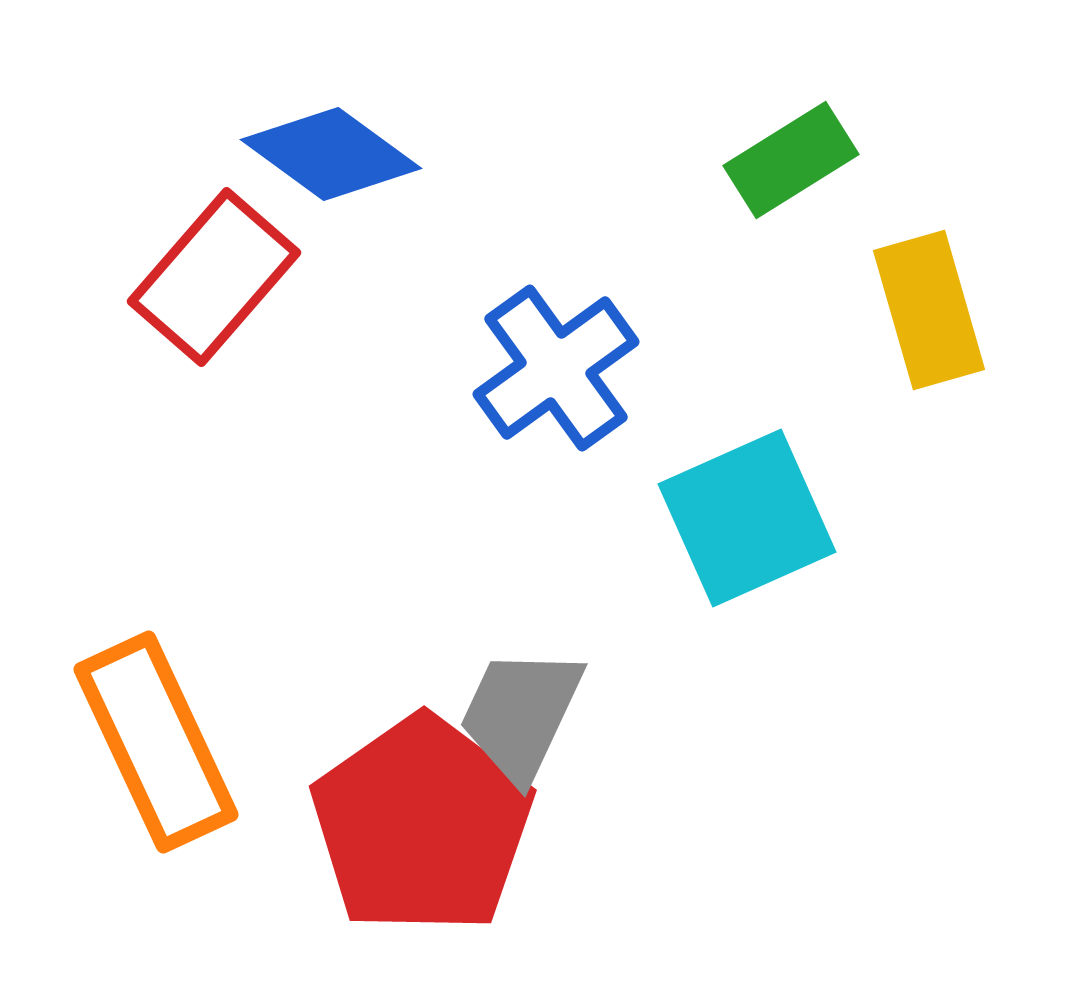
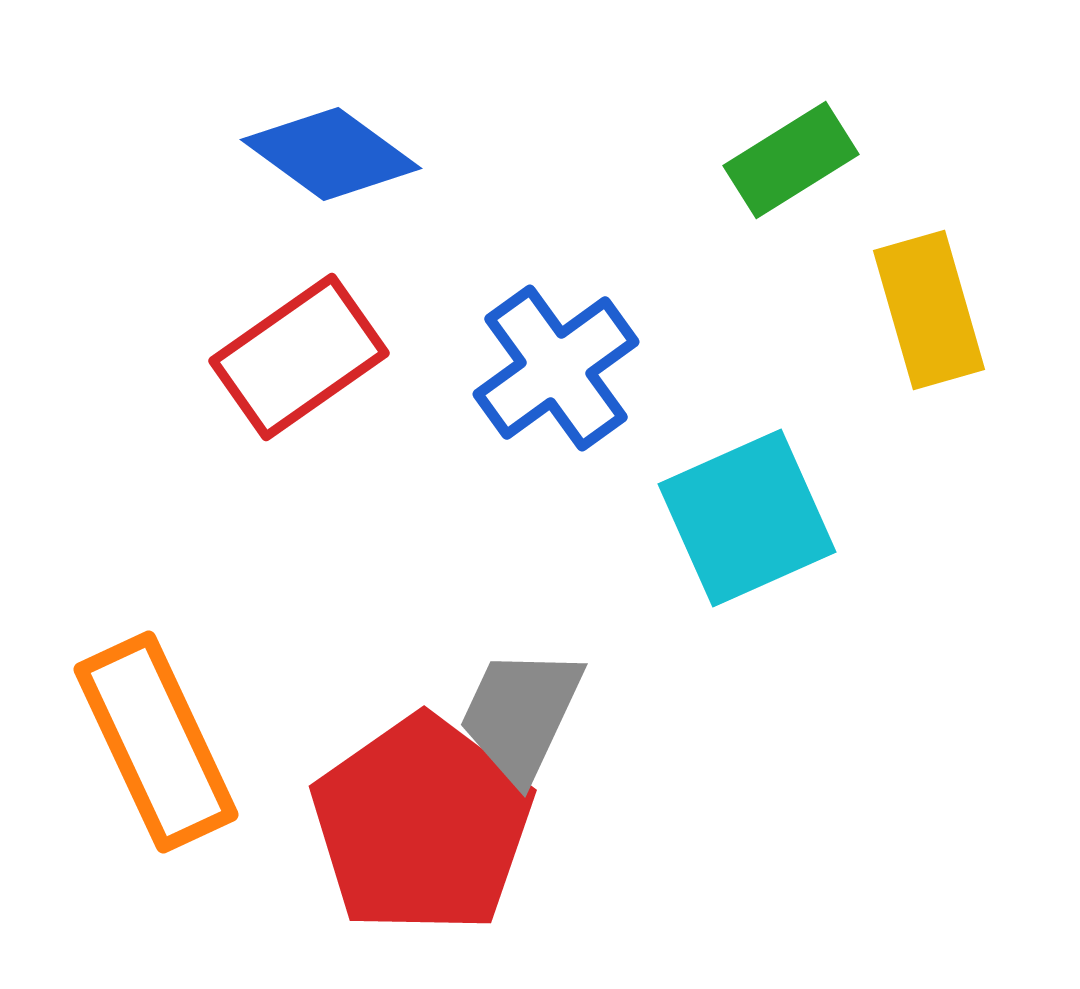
red rectangle: moved 85 px right, 80 px down; rotated 14 degrees clockwise
